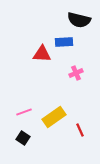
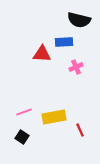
pink cross: moved 6 px up
yellow rectangle: rotated 25 degrees clockwise
black square: moved 1 px left, 1 px up
